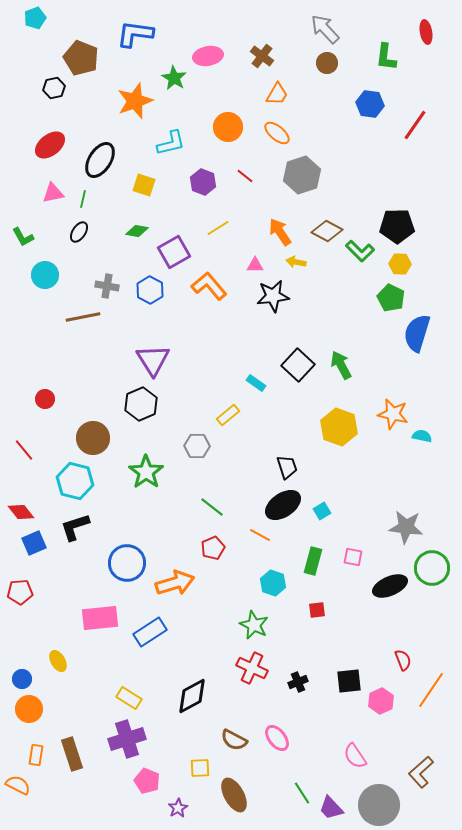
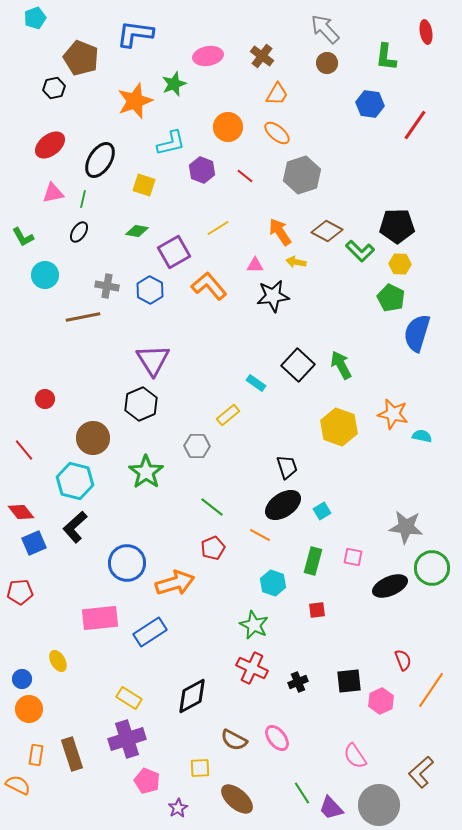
green star at (174, 78): moved 6 px down; rotated 20 degrees clockwise
purple hexagon at (203, 182): moved 1 px left, 12 px up
black L-shape at (75, 527): rotated 24 degrees counterclockwise
brown ellipse at (234, 795): moved 3 px right, 4 px down; rotated 20 degrees counterclockwise
